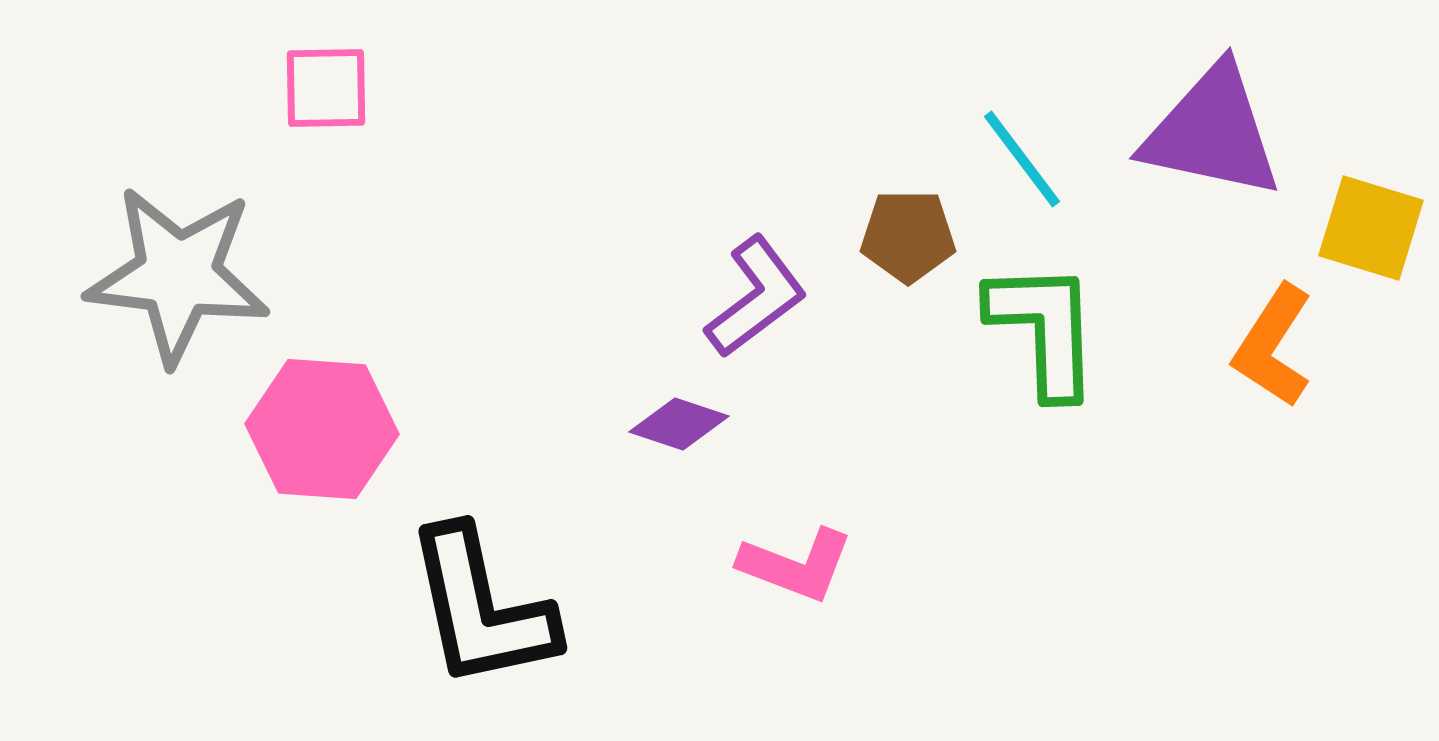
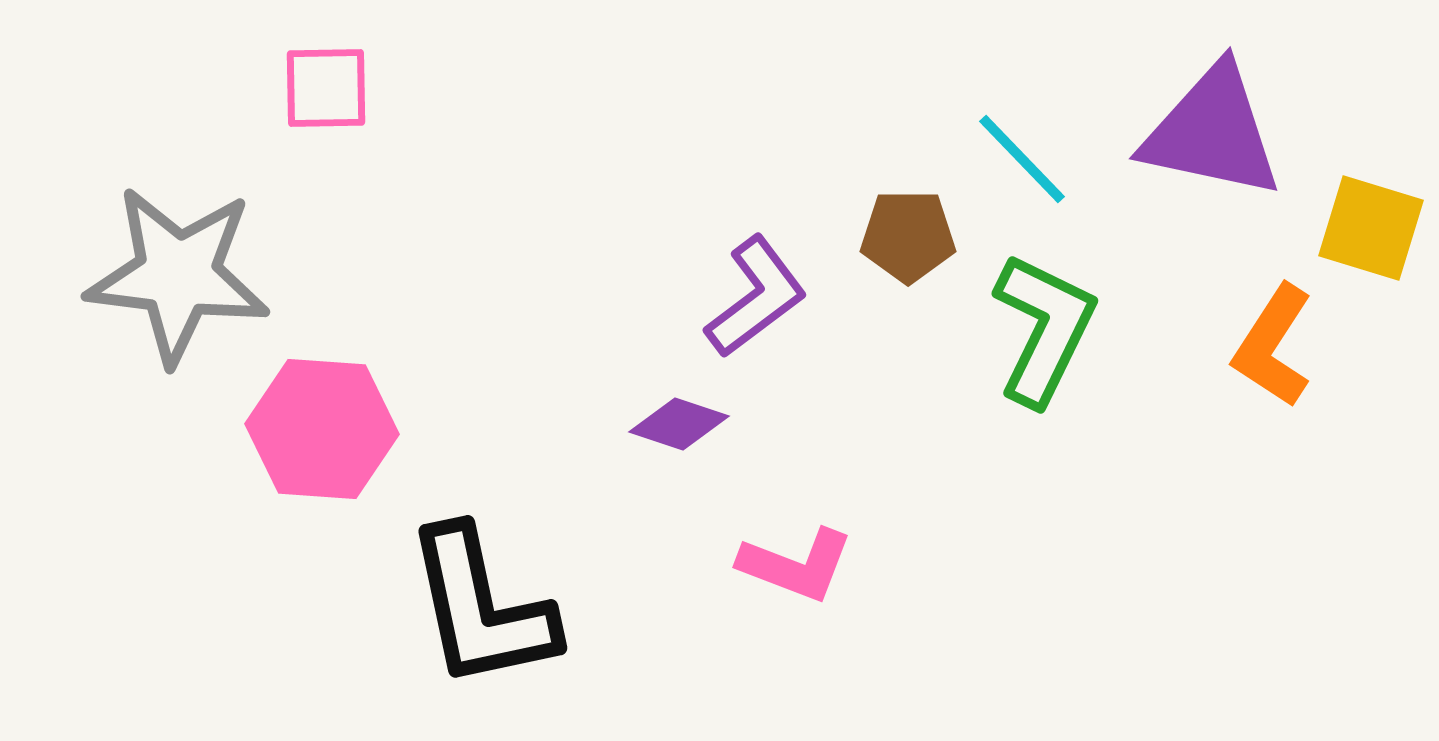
cyan line: rotated 7 degrees counterclockwise
green L-shape: rotated 28 degrees clockwise
